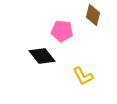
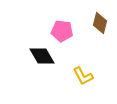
brown diamond: moved 7 px right, 8 px down
black diamond: rotated 8 degrees clockwise
